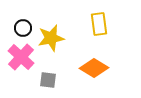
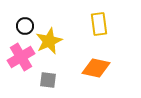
black circle: moved 2 px right, 2 px up
yellow star: moved 2 px left, 3 px down; rotated 12 degrees counterclockwise
pink cross: rotated 16 degrees clockwise
orange diamond: moved 2 px right; rotated 20 degrees counterclockwise
